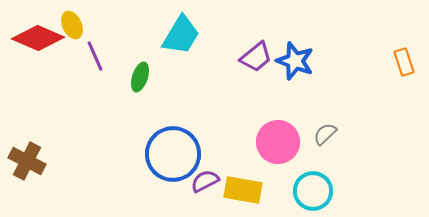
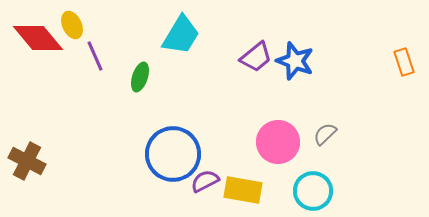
red diamond: rotated 27 degrees clockwise
